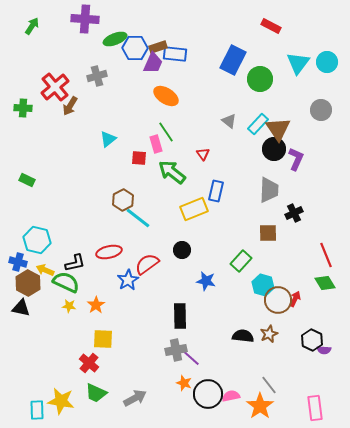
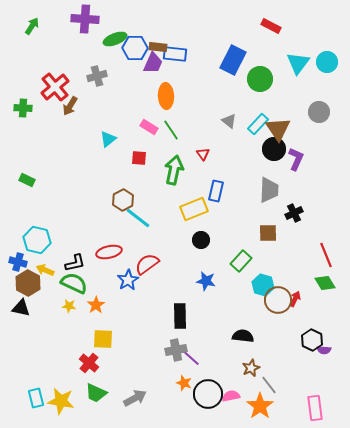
brown rectangle at (158, 47): rotated 24 degrees clockwise
orange ellipse at (166, 96): rotated 55 degrees clockwise
gray circle at (321, 110): moved 2 px left, 2 px down
green line at (166, 132): moved 5 px right, 2 px up
pink rectangle at (156, 144): moved 7 px left, 17 px up; rotated 42 degrees counterclockwise
green arrow at (172, 172): moved 2 px right, 2 px up; rotated 64 degrees clockwise
black circle at (182, 250): moved 19 px right, 10 px up
green semicircle at (66, 282): moved 8 px right, 1 px down
brown star at (269, 334): moved 18 px left, 34 px down
cyan rectangle at (37, 410): moved 1 px left, 12 px up; rotated 12 degrees counterclockwise
